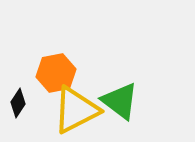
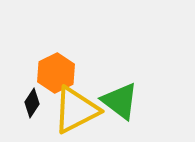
orange hexagon: rotated 15 degrees counterclockwise
black diamond: moved 14 px right
